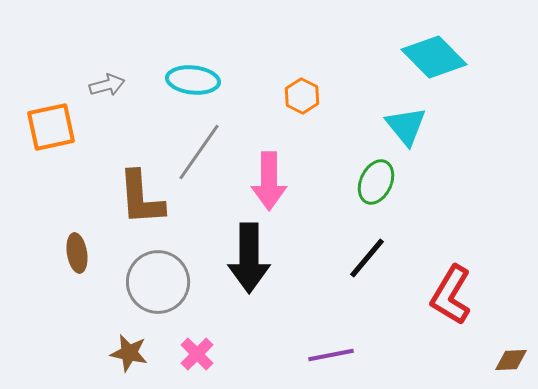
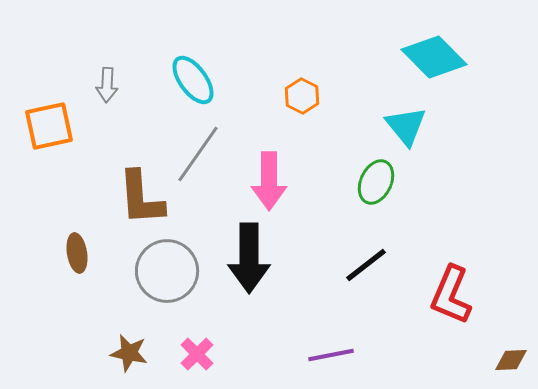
cyan ellipse: rotated 48 degrees clockwise
gray arrow: rotated 108 degrees clockwise
orange square: moved 2 px left, 1 px up
gray line: moved 1 px left, 2 px down
black line: moved 1 px left, 7 px down; rotated 12 degrees clockwise
gray circle: moved 9 px right, 11 px up
red L-shape: rotated 8 degrees counterclockwise
